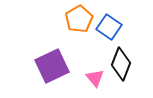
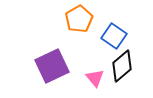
blue square: moved 5 px right, 9 px down
black diamond: moved 1 px right, 2 px down; rotated 28 degrees clockwise
